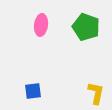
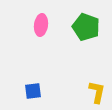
yellow L-shape: moved 1 px right, 1 px up
